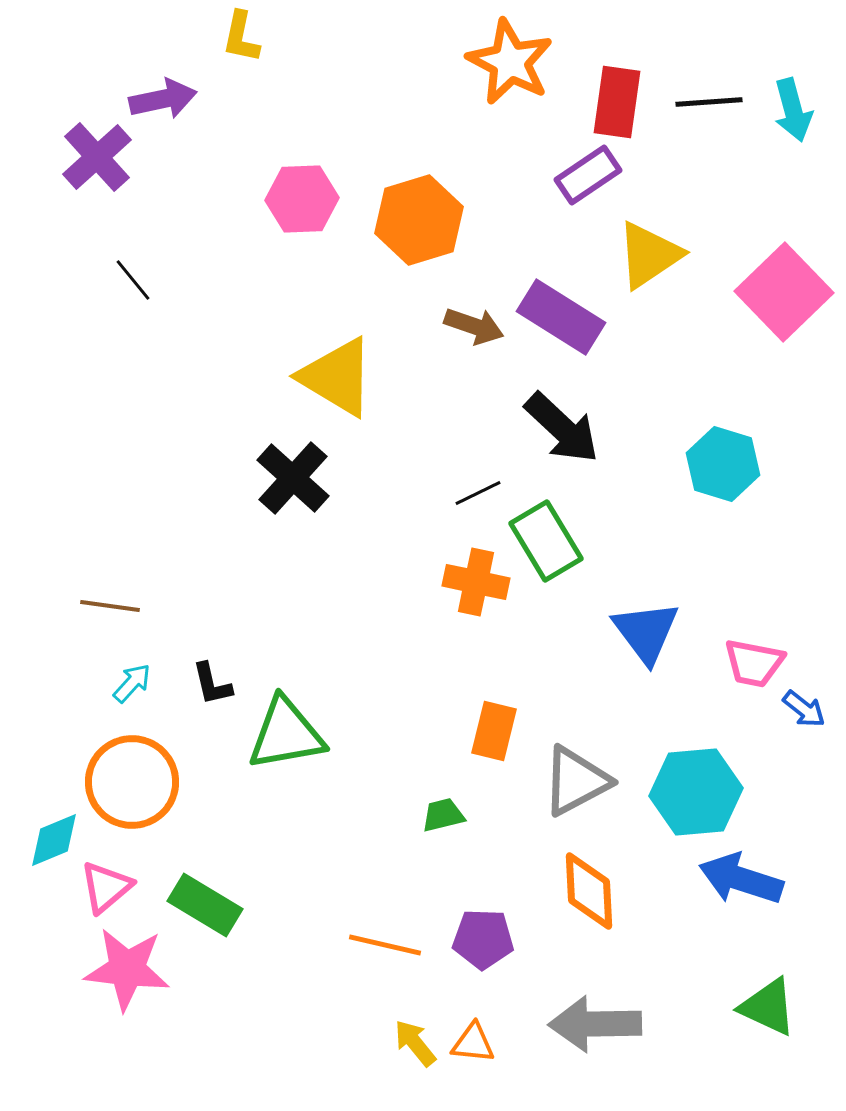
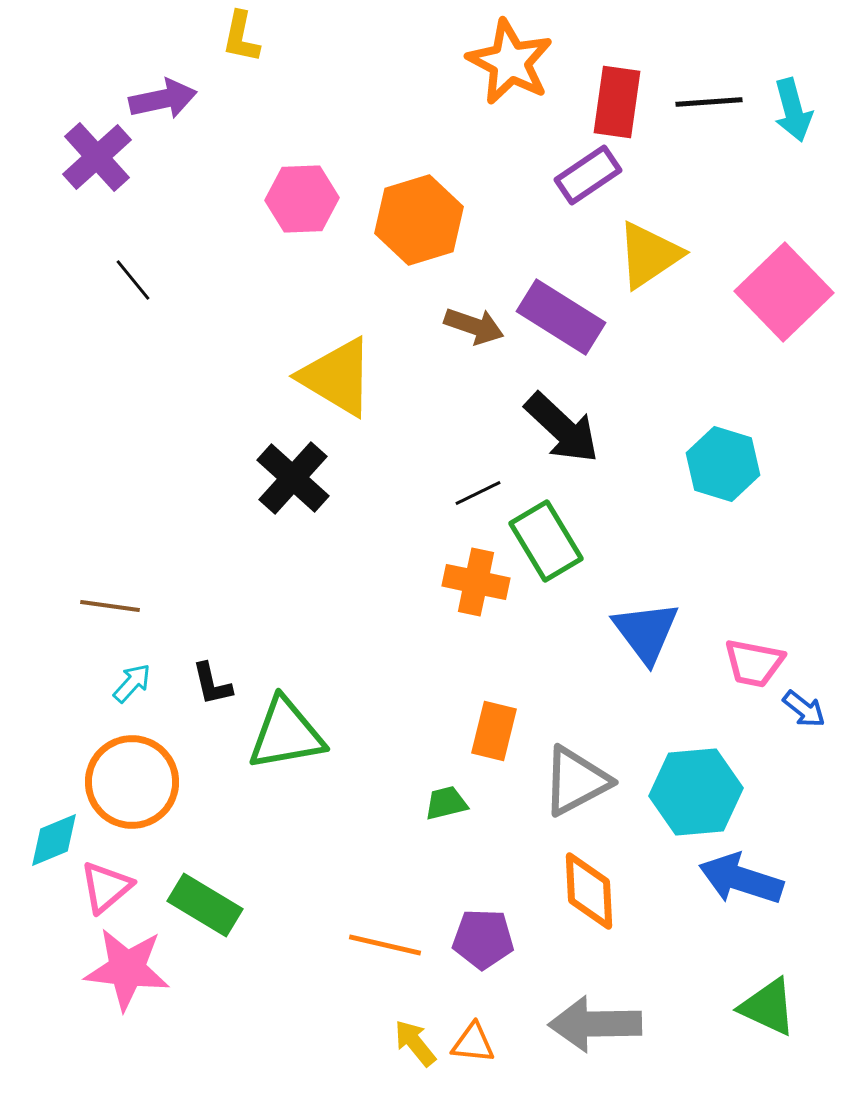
green trapezoid at (443, 815): moved 3 px right, 12 px up
